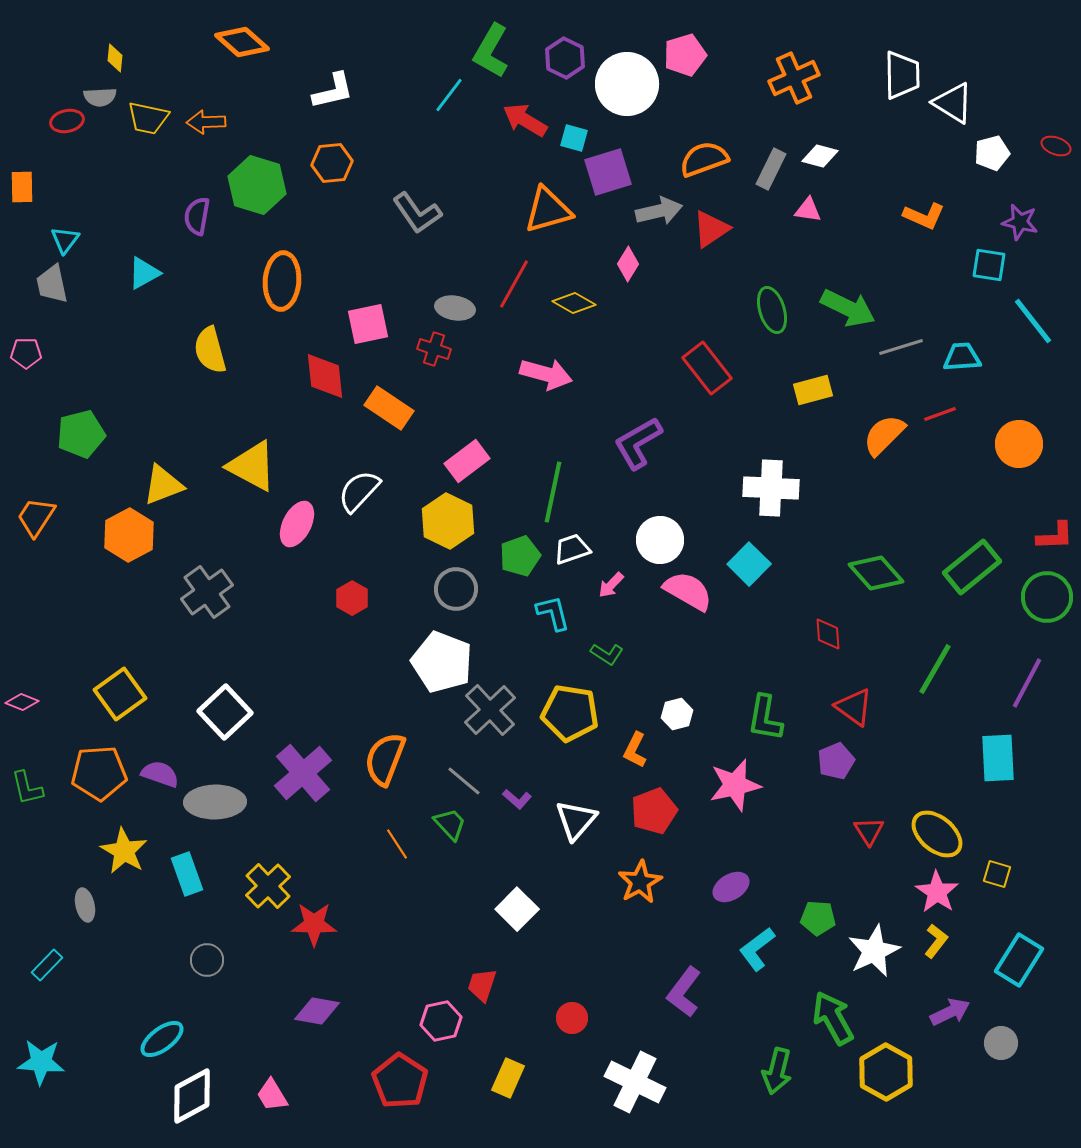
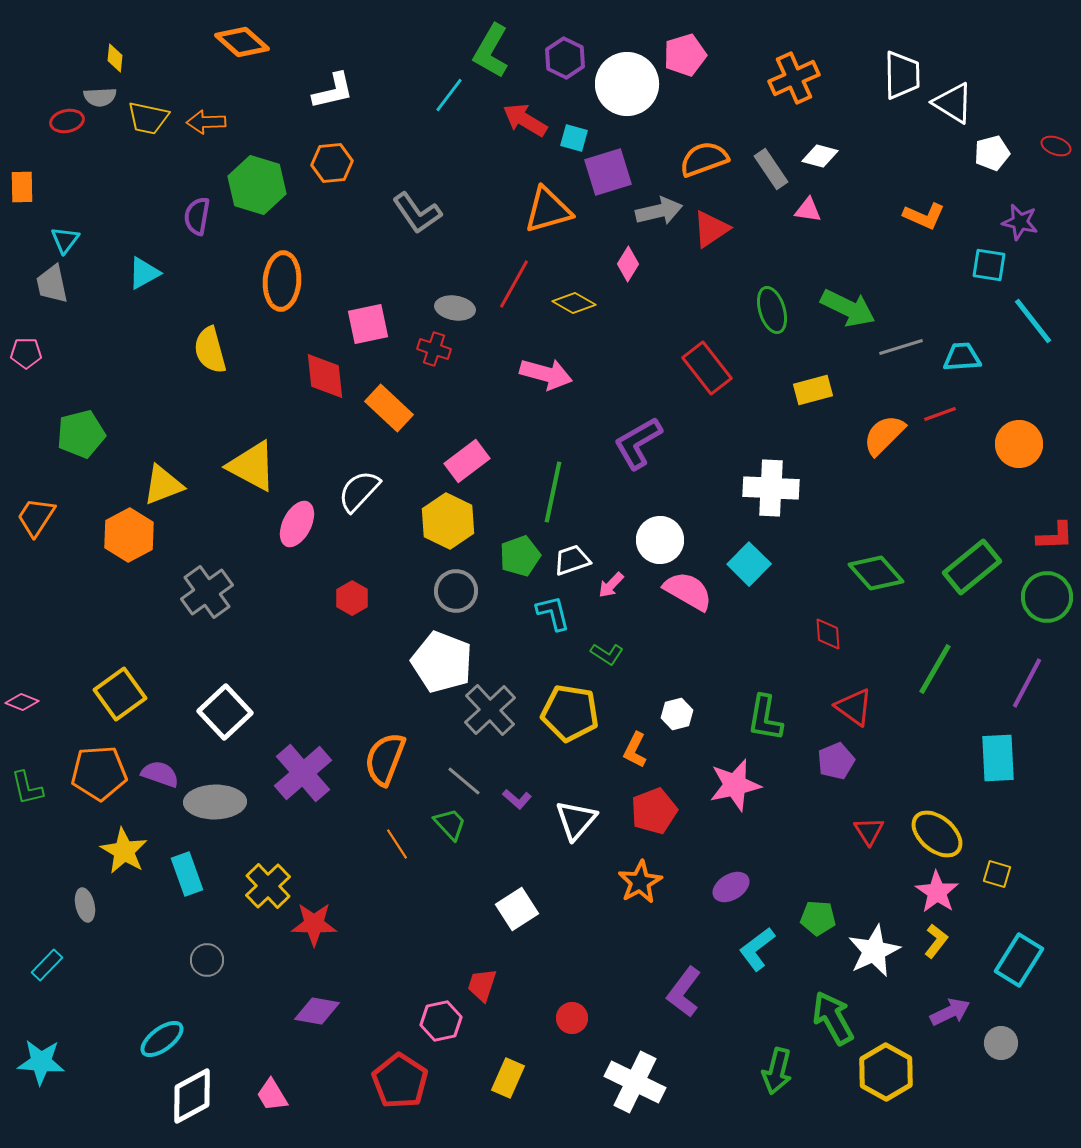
gray rectangle at (771, 169): rotated 60 degrees counterclockwise
orange rectangle at (389, 408): rotated 9 degrees clockwise
white trapezoid at (572, 549): moved 11 px down
gray circle at (456, 589): moved 2 px down
white square at (517, 909): rotated 12 degrees clockwise
